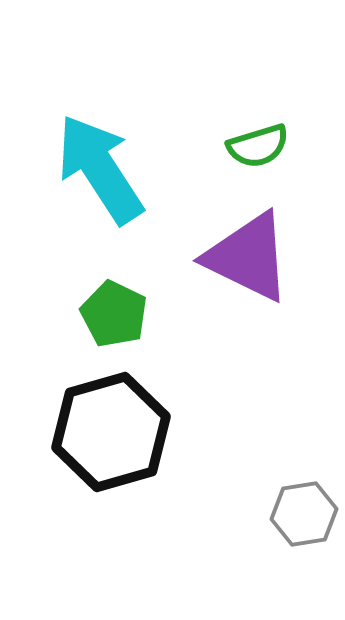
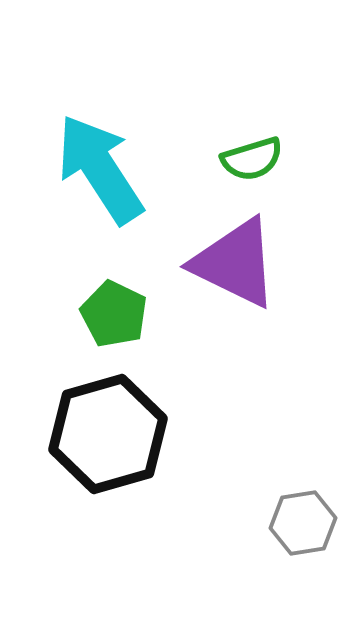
green semicircle: moved 6 px left, 13 px down
purple triangle: moved 13 px left, 6 px down
black hexagon: moved 3 px left, 2 px down
gray hexagon: moved 1 px left, 9 px down
